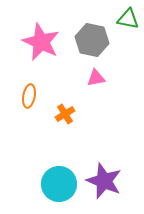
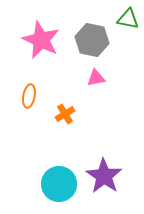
pink star: moved 2 px up
purple star: moved 5 px up; rotated 12 degrees clockwise
